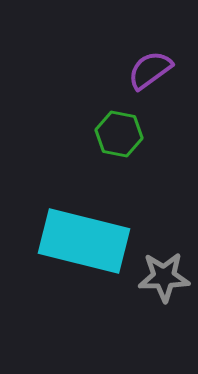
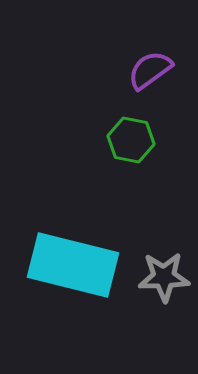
green hexagon: moved 12 px right, 6 px down
cyan rectangle: moved 11 px left, 24 px down
